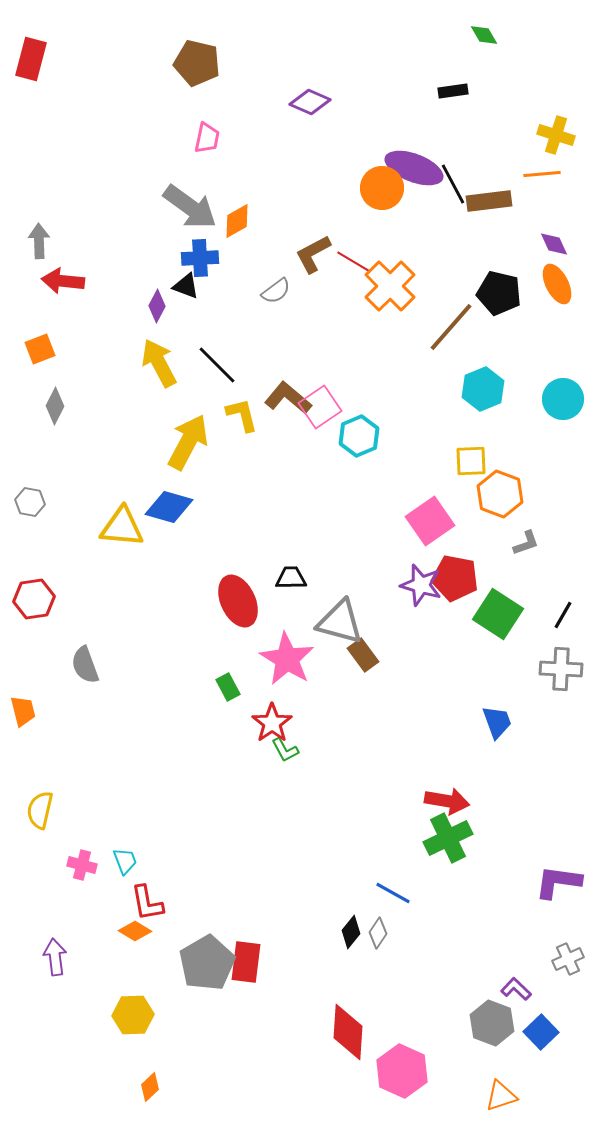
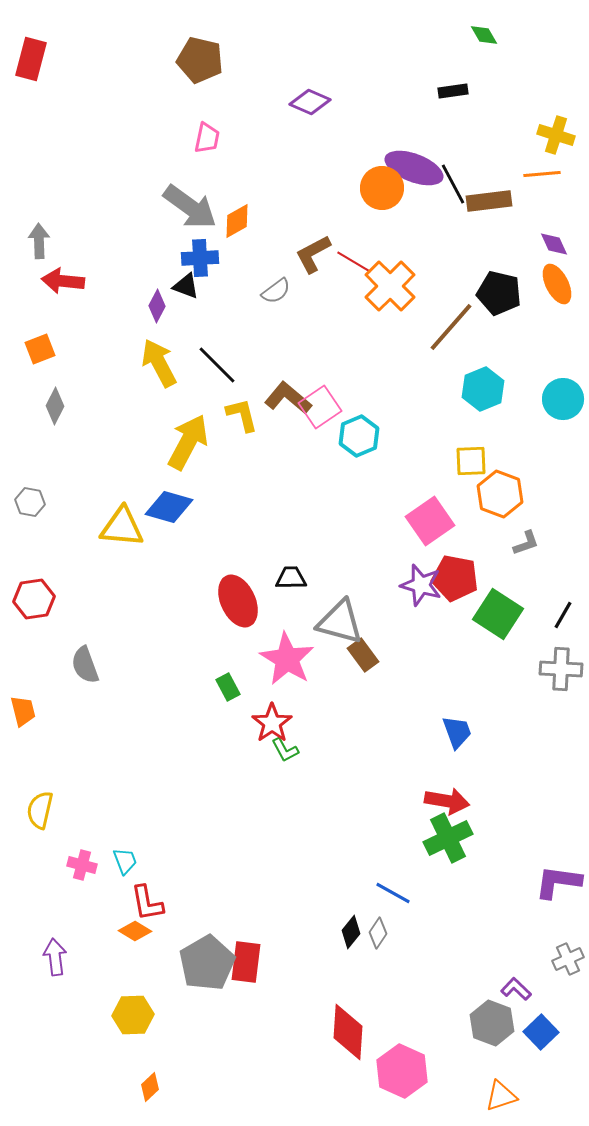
brown pentagon at (197, 63): moved 3 px right, 3 px up
blue trapezoid at (497, 722): moved 40 px left, 10 px down
